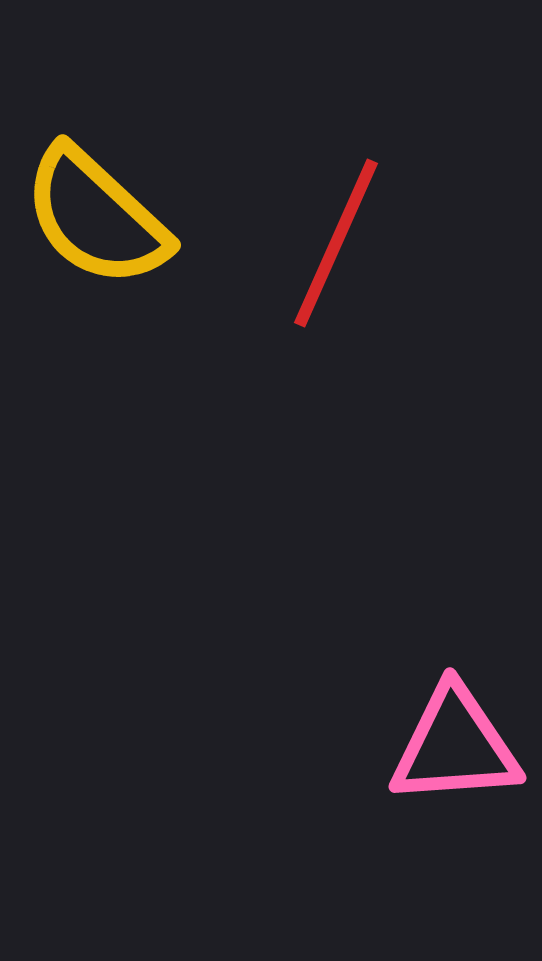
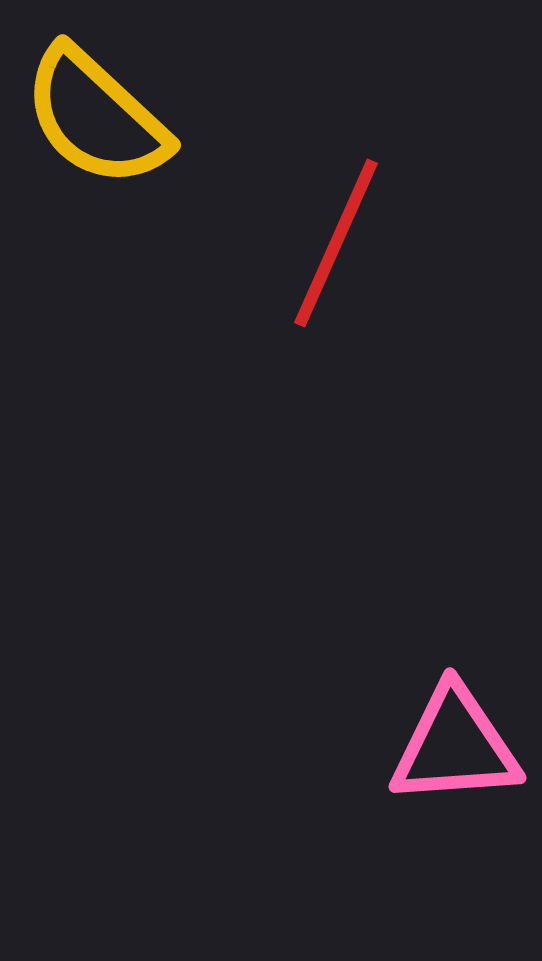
yellow semicircle: moved 100 px up
